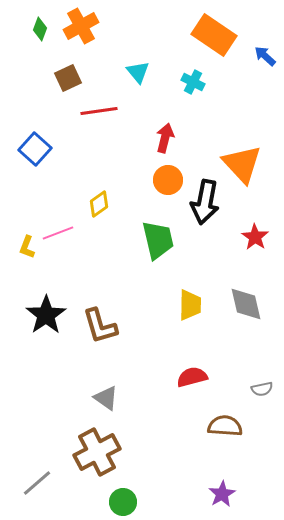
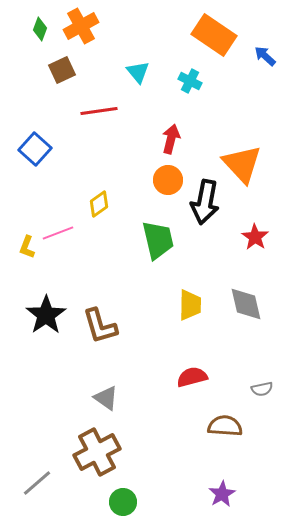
brown square: moved 6 px left, 8 px up
cyan cross: moved 3 px left, 1 px up
red arrow: moved 6 px right, 1 px down
